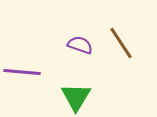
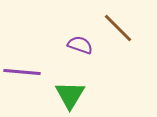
brown line: moved 3 px left, 15 px up; rotated 12 degrees counterclockwise
green triangle: moved 6 px left, 2 px up
